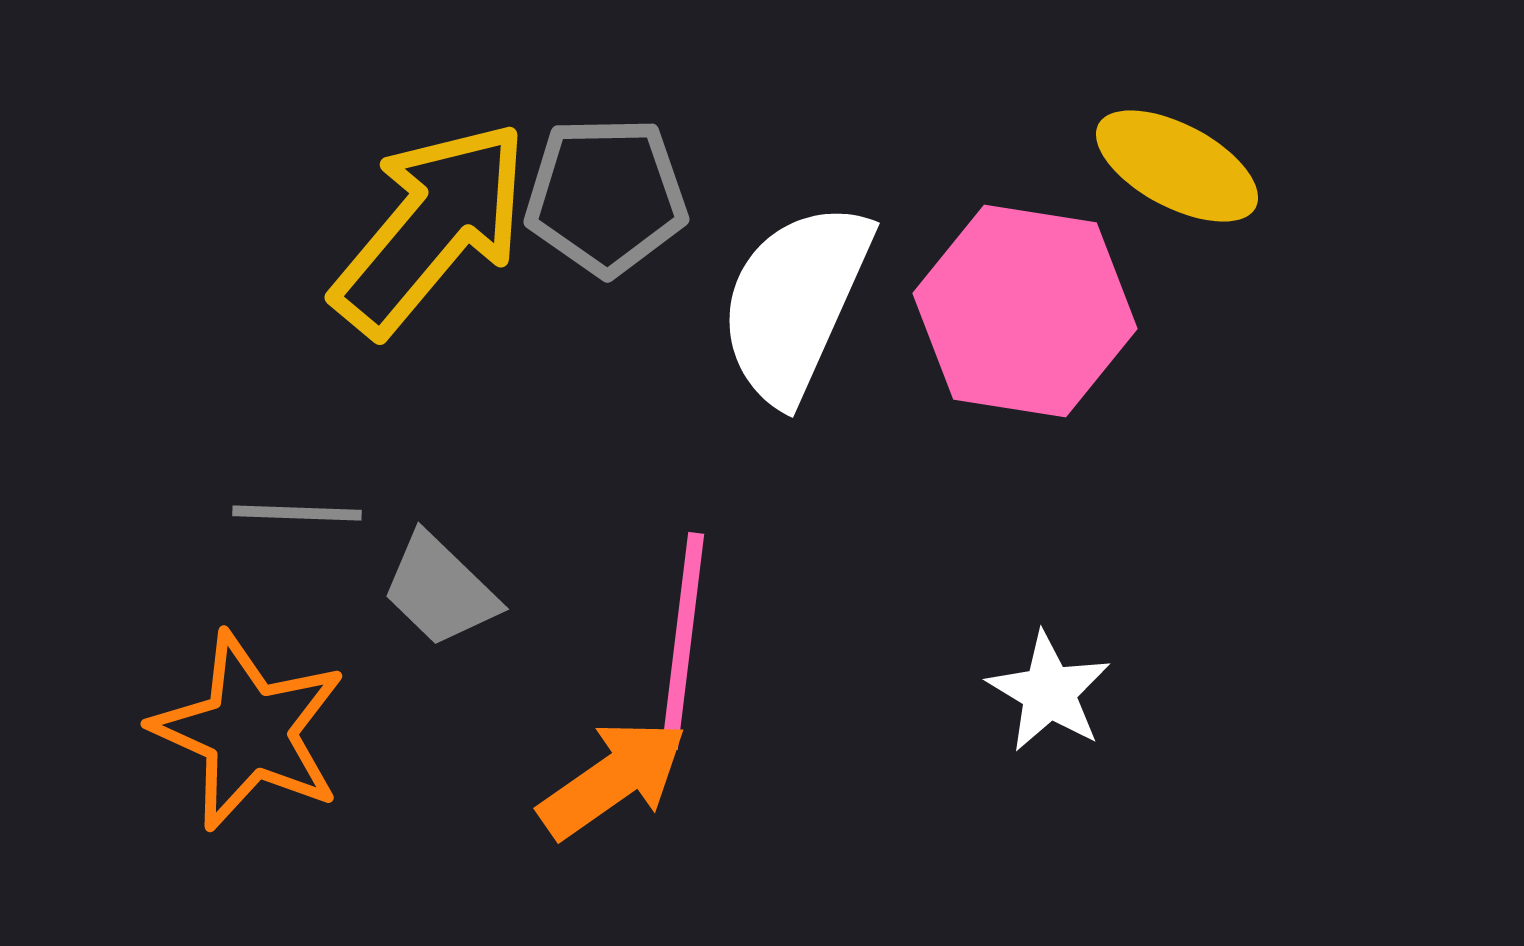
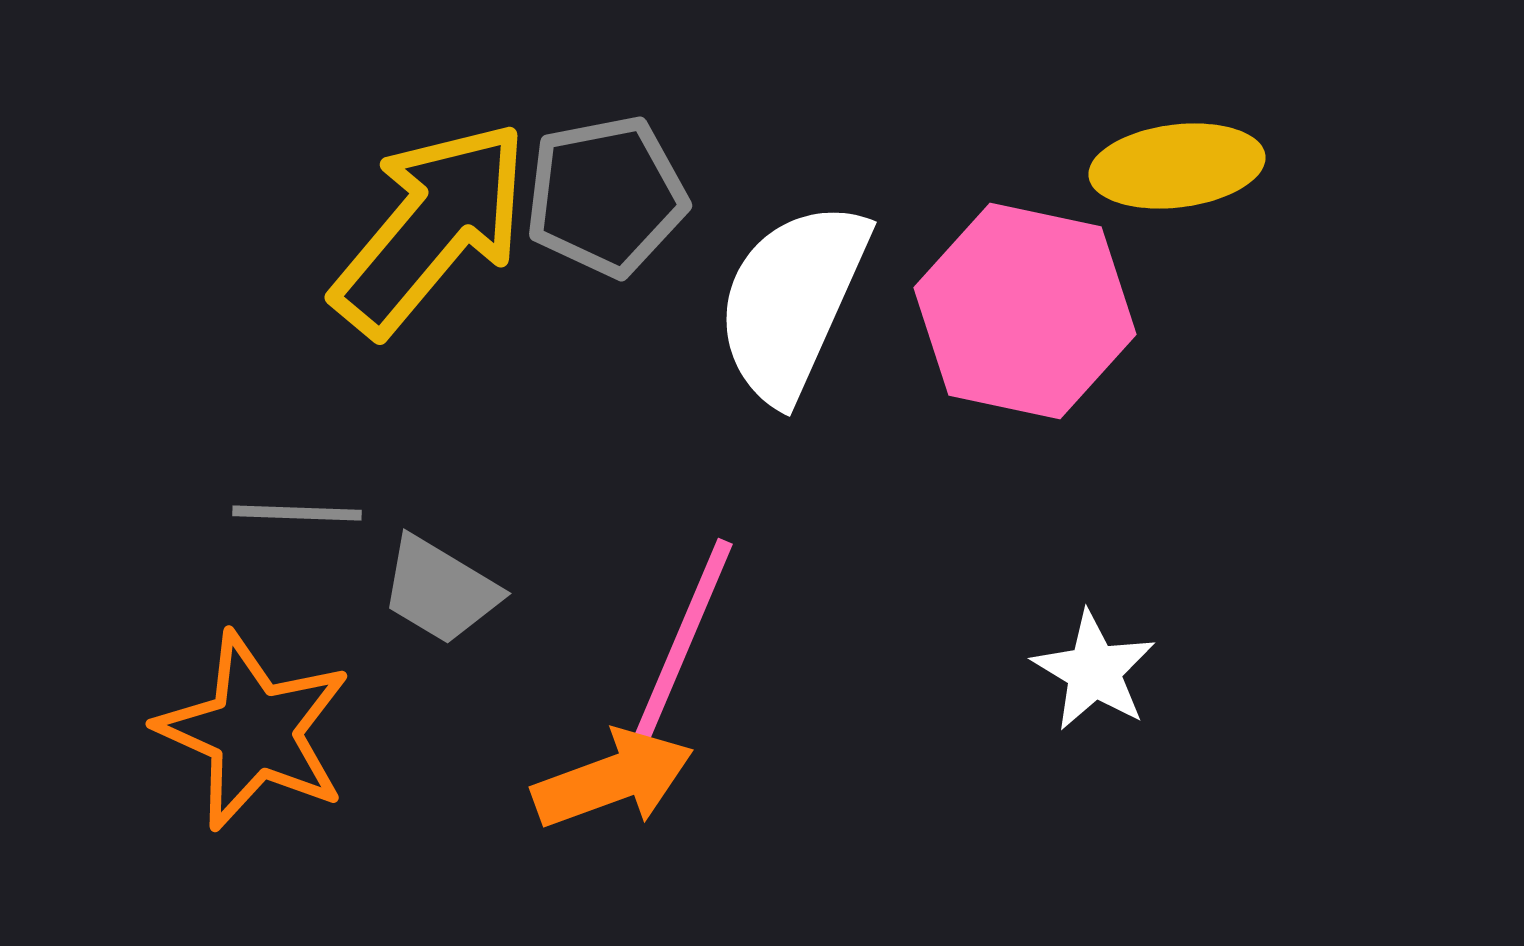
yellow ellipse: rotated 35 degrees counterclockwise
gray pentagon: rotated 10 degrees counterclockwise
white semicircle: moved 3 px left, 1 px up
pink hexagon: rotated 3 degrees clockwise
gray trapezoid: rotated 13 degrees counterclockwise
pink line: rotated 16 degrees clockwise
white star: moved 45 px right, 21 px up
orange star: moved 5 px right
orange arrow: rotated 15 degrees clockwise
